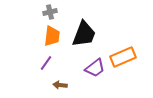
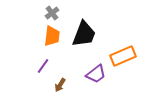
gray cross: moved 2 px right, 1 px down; rotated 24 degrees counterclockwise
orange rectangle: moved 1 px up
purple line: moved 3 px left, 3 px down
purple trapezoid: moved 1 px right, 6 px down
brown arrow: rotated 64 degrees counterclockwise
